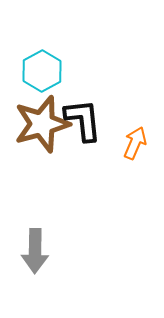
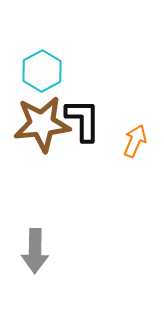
black L-shape: rotated 6 degrees clockwise
brown star: rotated 10 degrees clockwise
orange arrow: moved 2 px up
